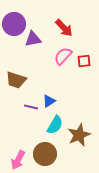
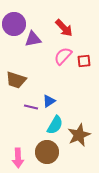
brown circle: moved 2 px right, 2 px up
pink arrow: moved 2 px up; rotated 30 degrees counterclockwise
